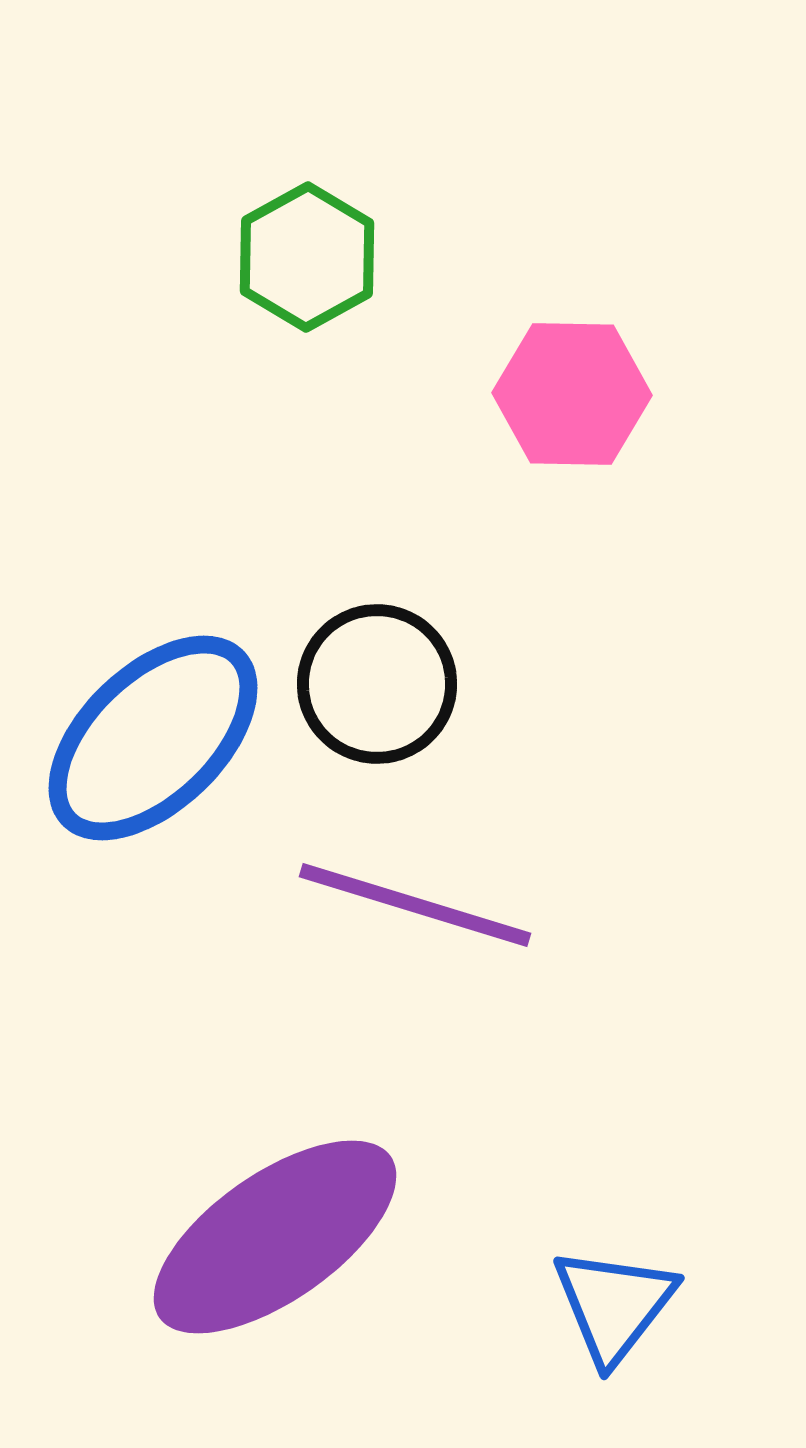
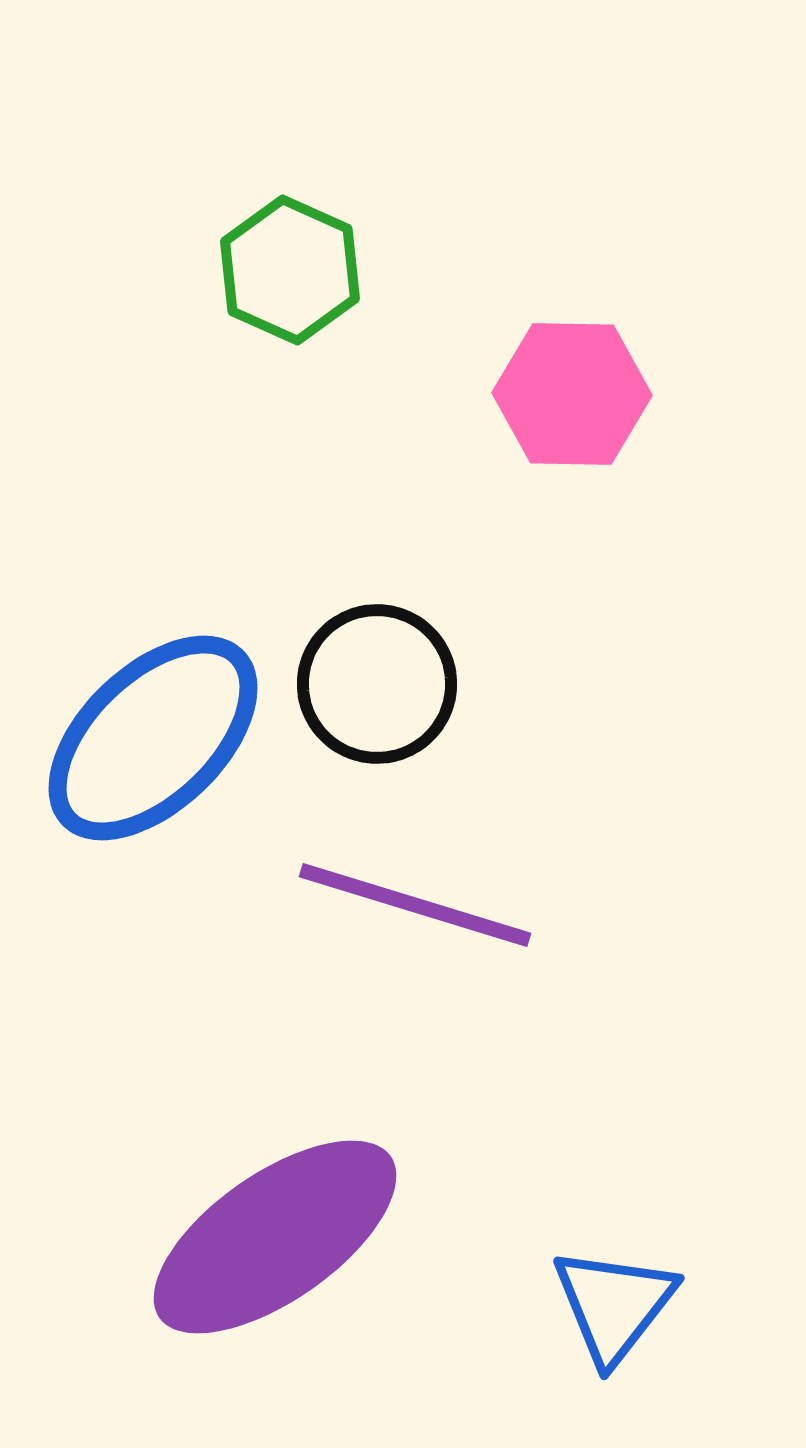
green hexagon: moved 17 px left, 13 px down; rotated 7 degrees counterclockwise
